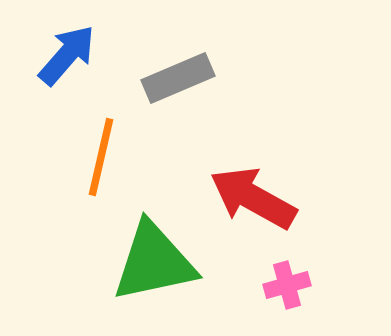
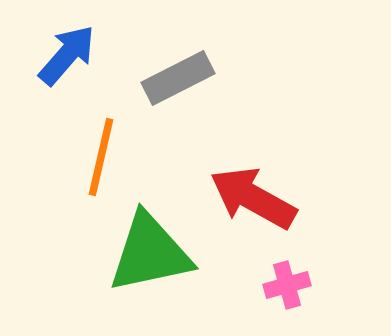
gray rectangle: rotated 4 degrees counterclockwise
green triangle: moved 4 px left, 9 px up
